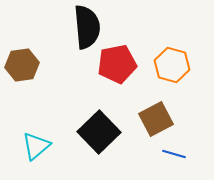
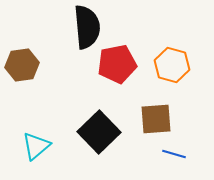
brown square: rotated 24 degrees clockwise
